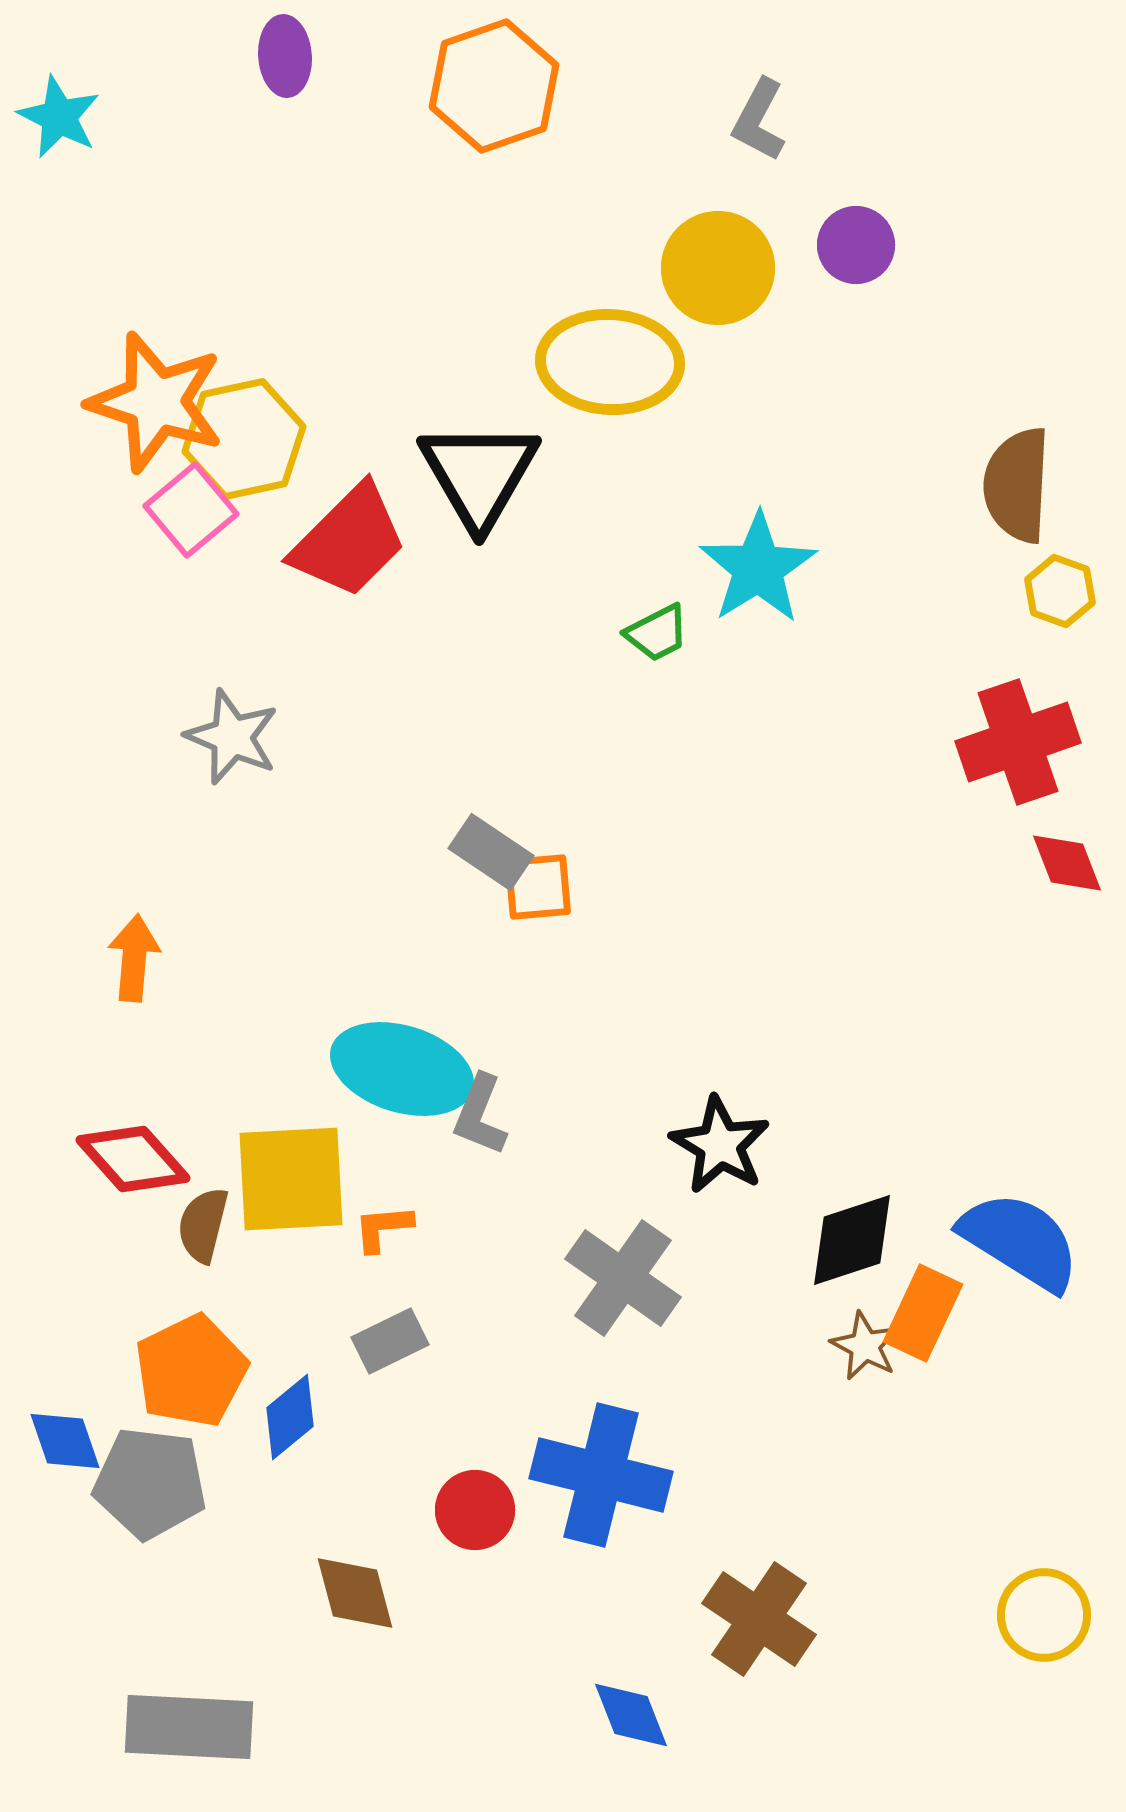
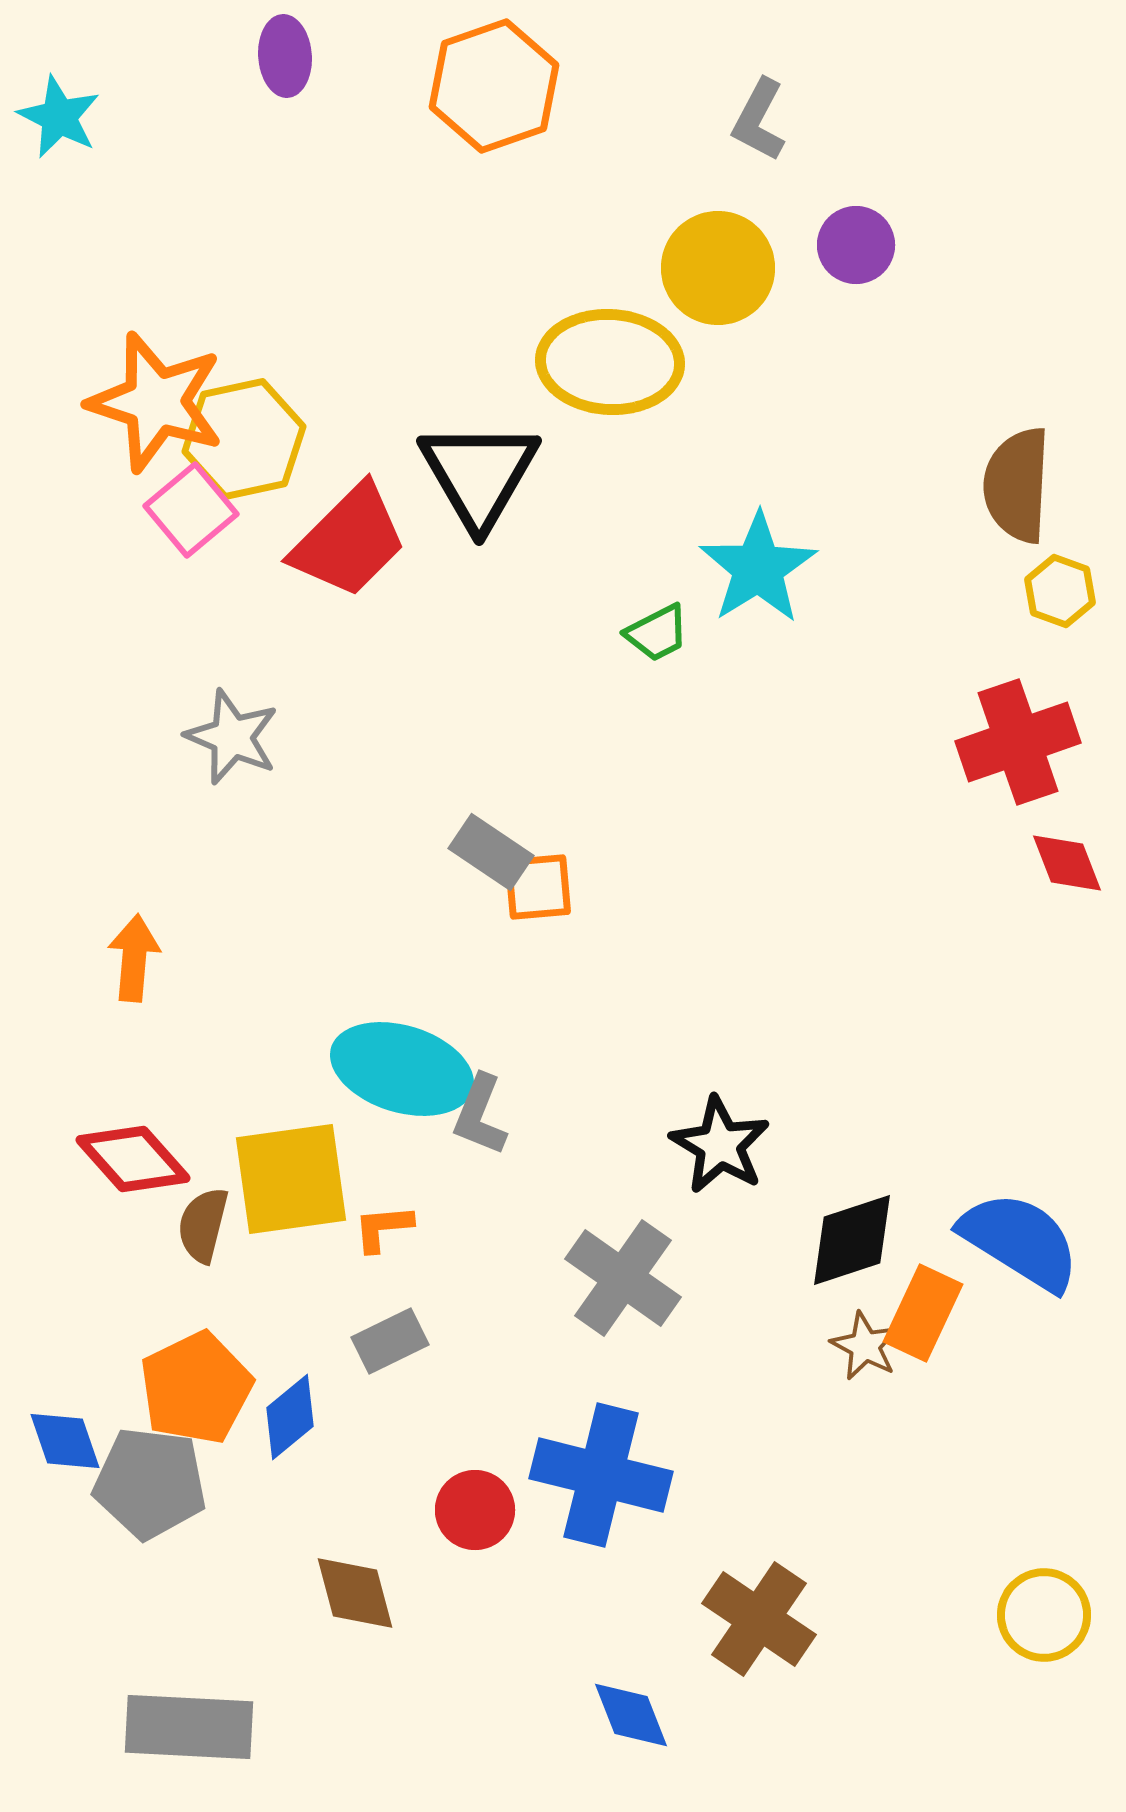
yellow square at (291, 1179): rotated 5 degrees counterclockwise
orange pentagon at (191, 1371): moved 5 px right, 17 px down
